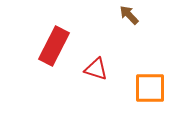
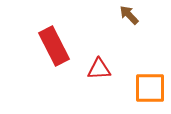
red rectangle: rotated 54 degrees counterclockwise
red triangle: moved 3 px right; rotated 20 degrees counterclockwise
